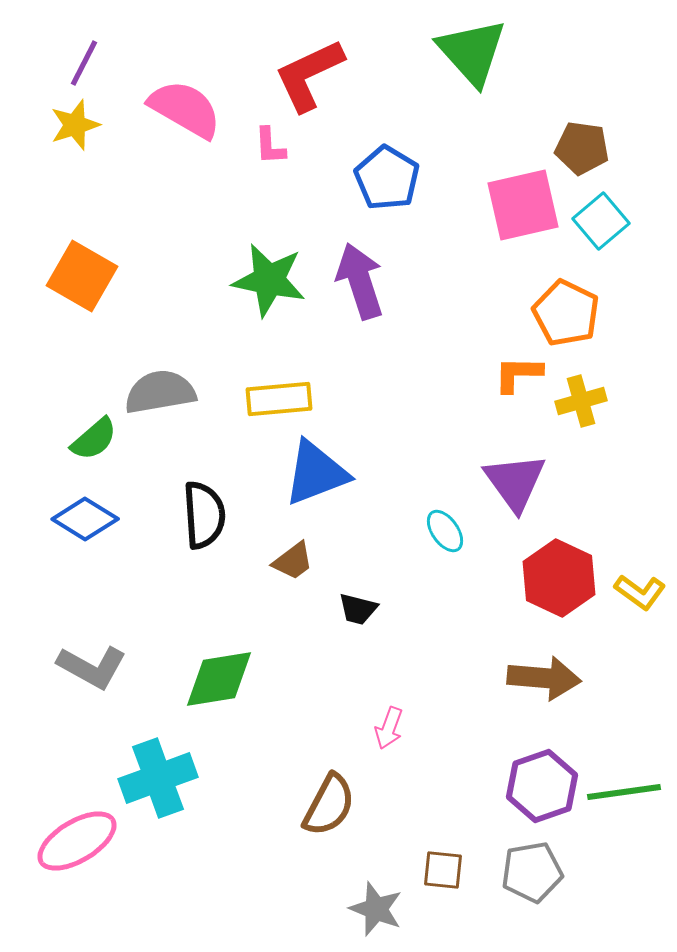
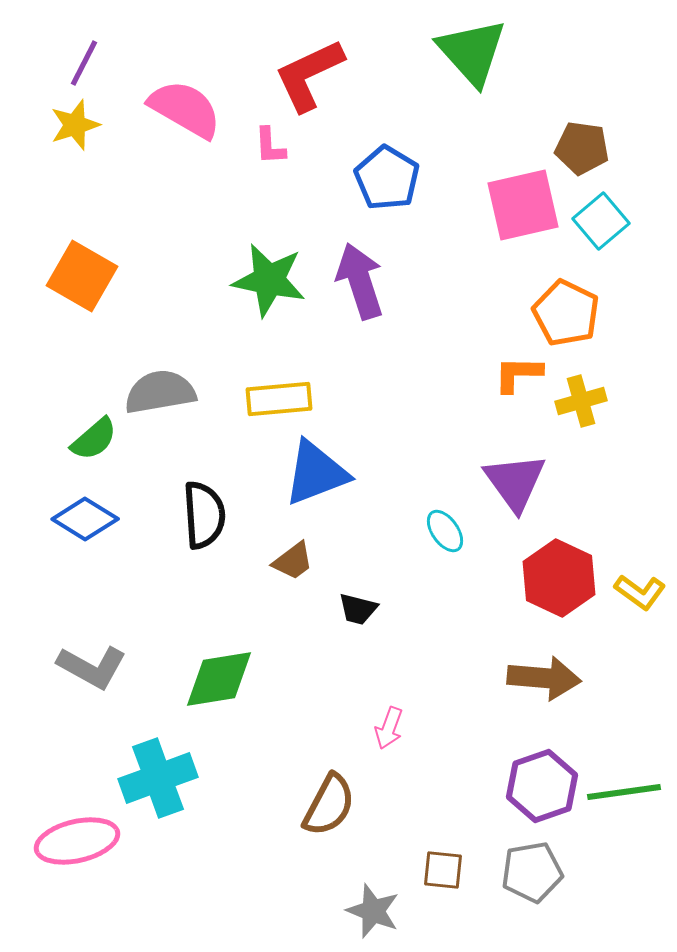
pink ellipse: rotated 18 degrees clockwise
gray star: moved 3 px left, 2 px down
